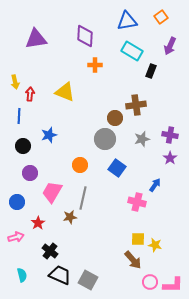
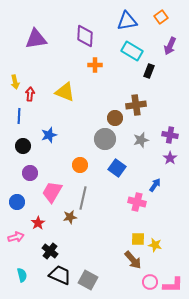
black rectangle: moved 2 px left
gray star: moved 1 px left, 1 px down
